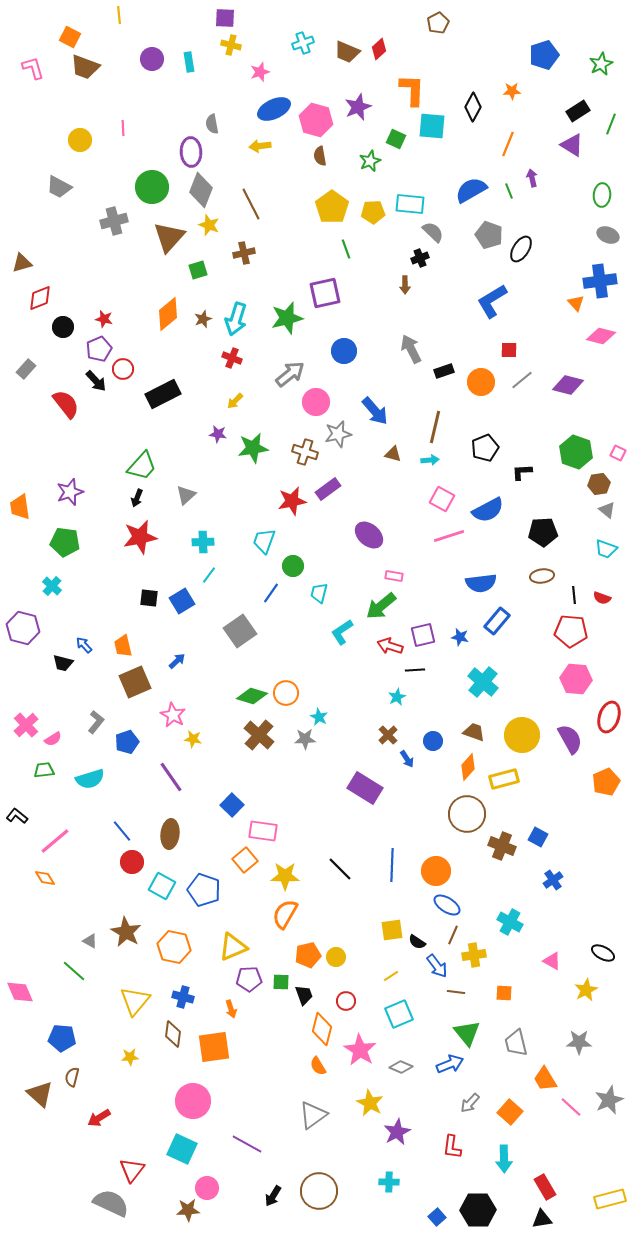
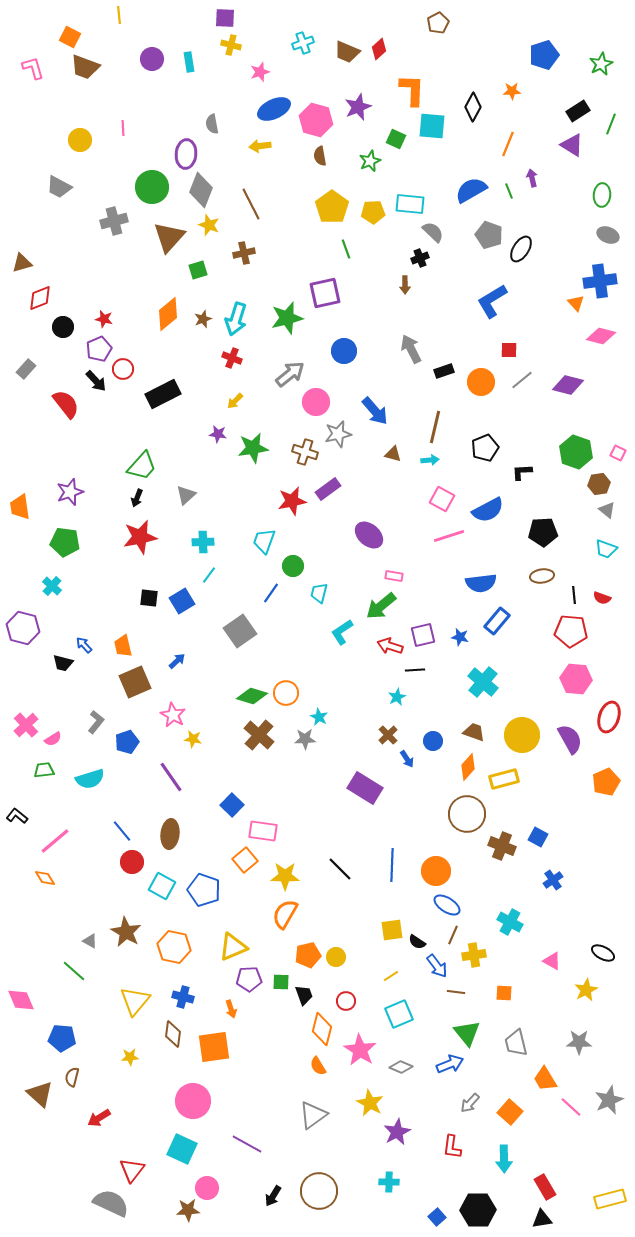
purple ellipse at (191, 152): moved 5 px left, 2 px down; rotated 8 degrees clockwise
pink diamond at (20, 992): moved 1 px right, 8 px down
